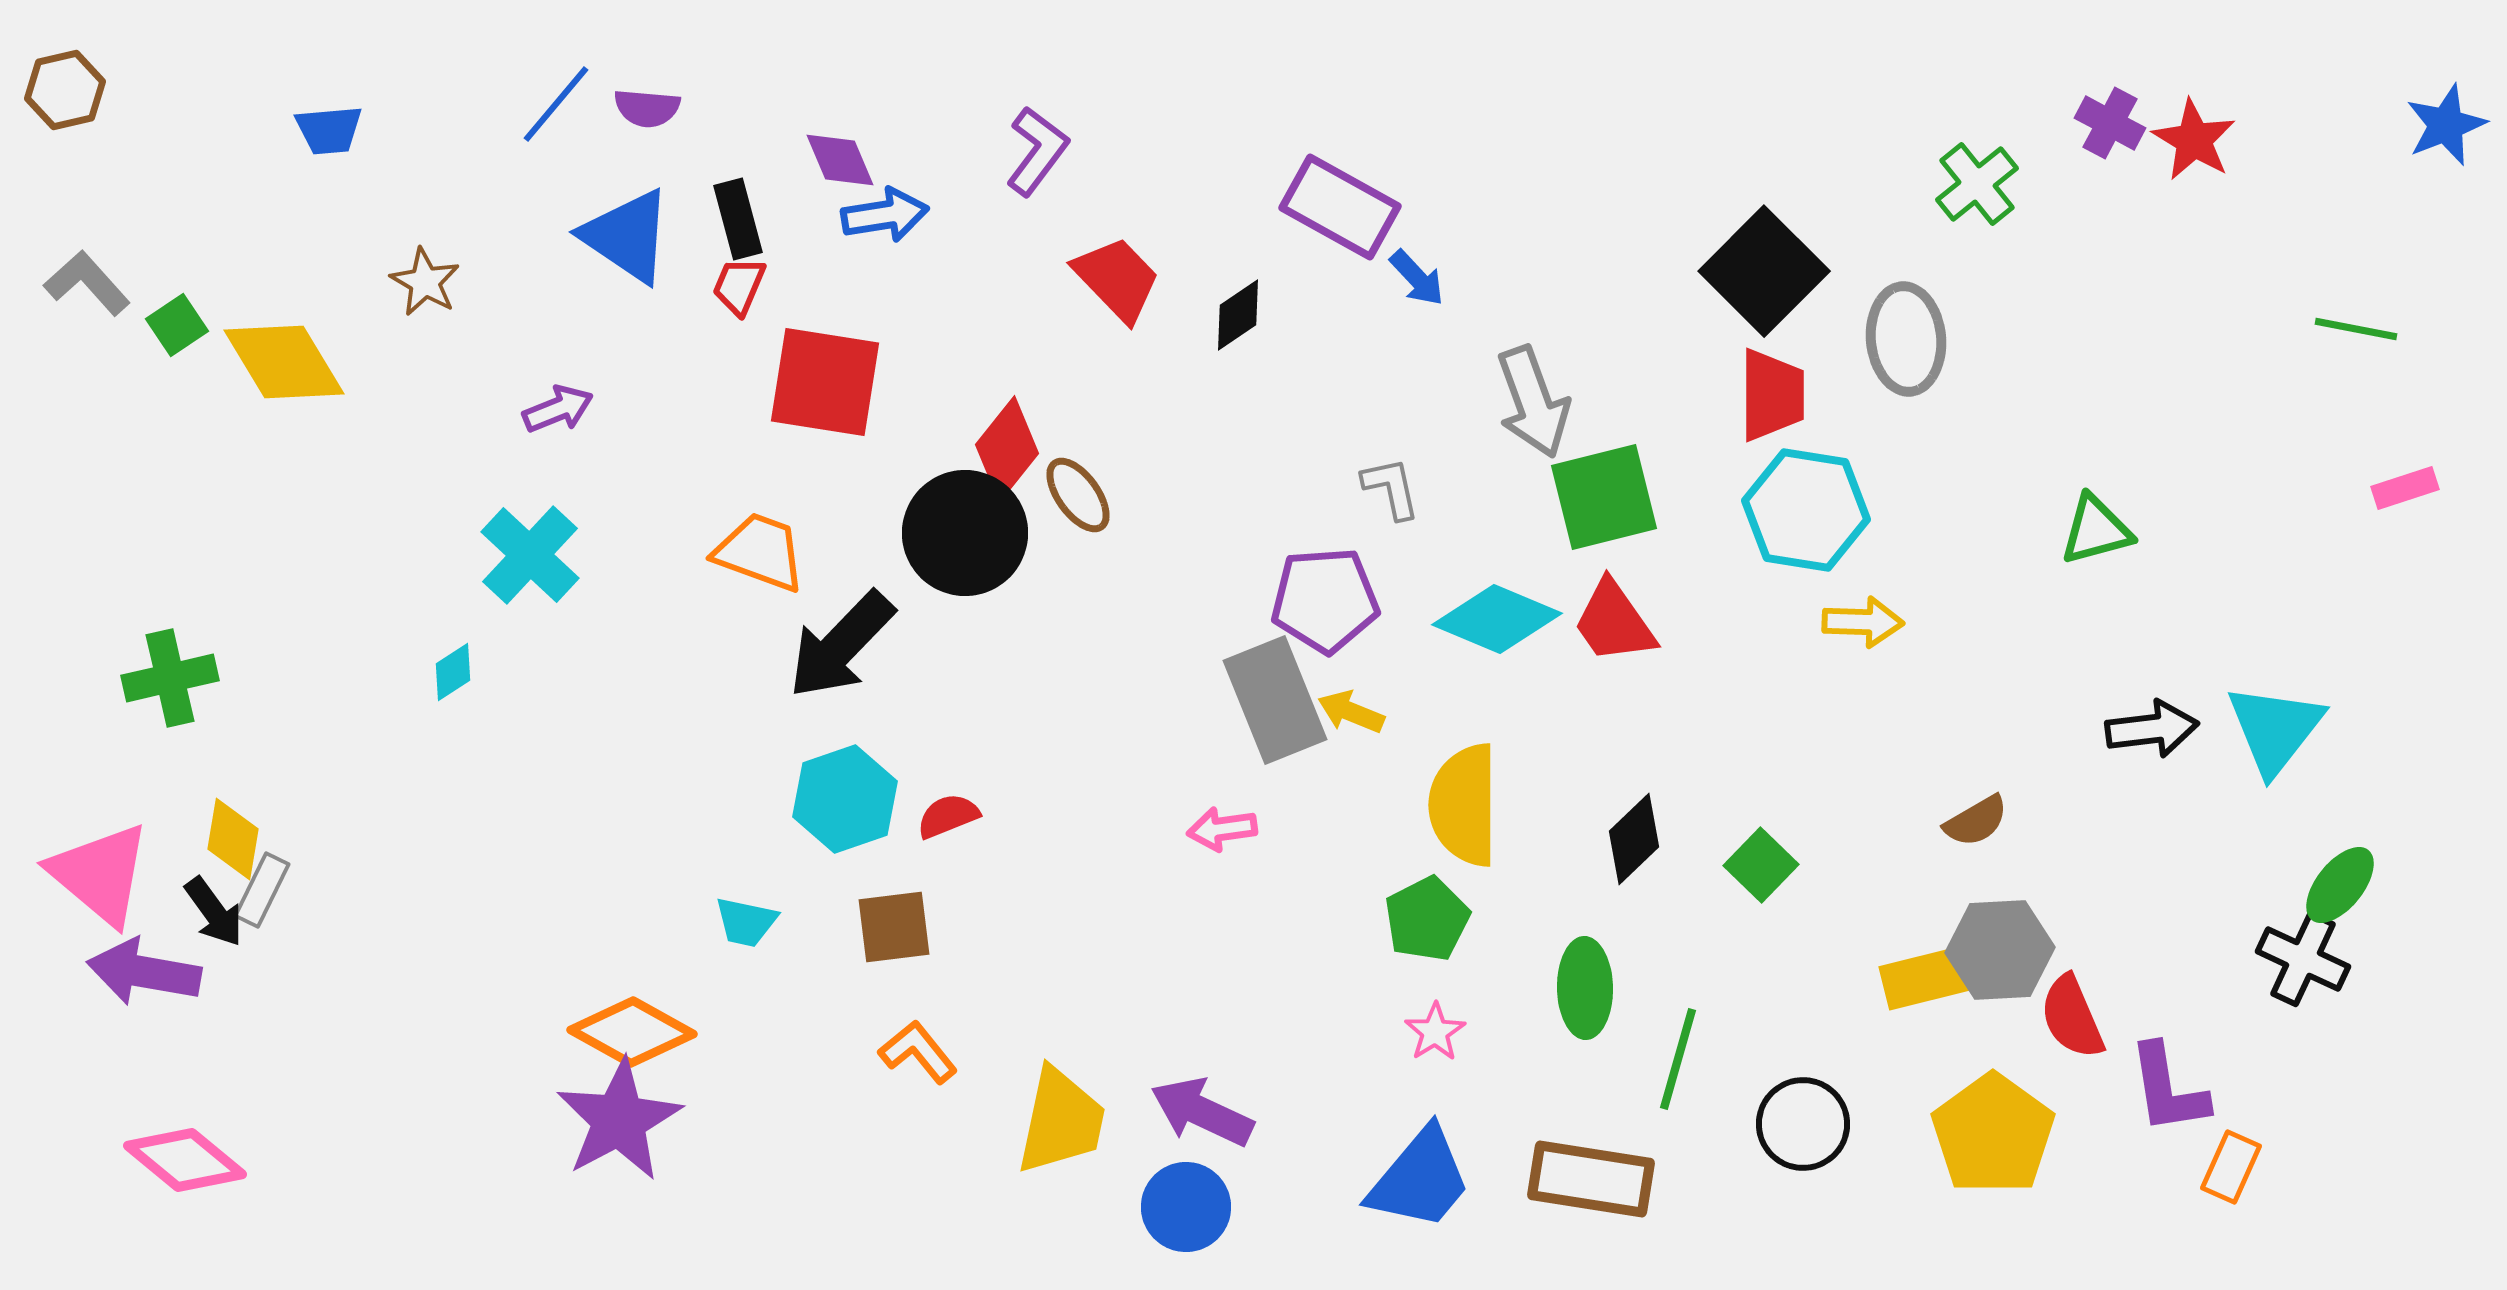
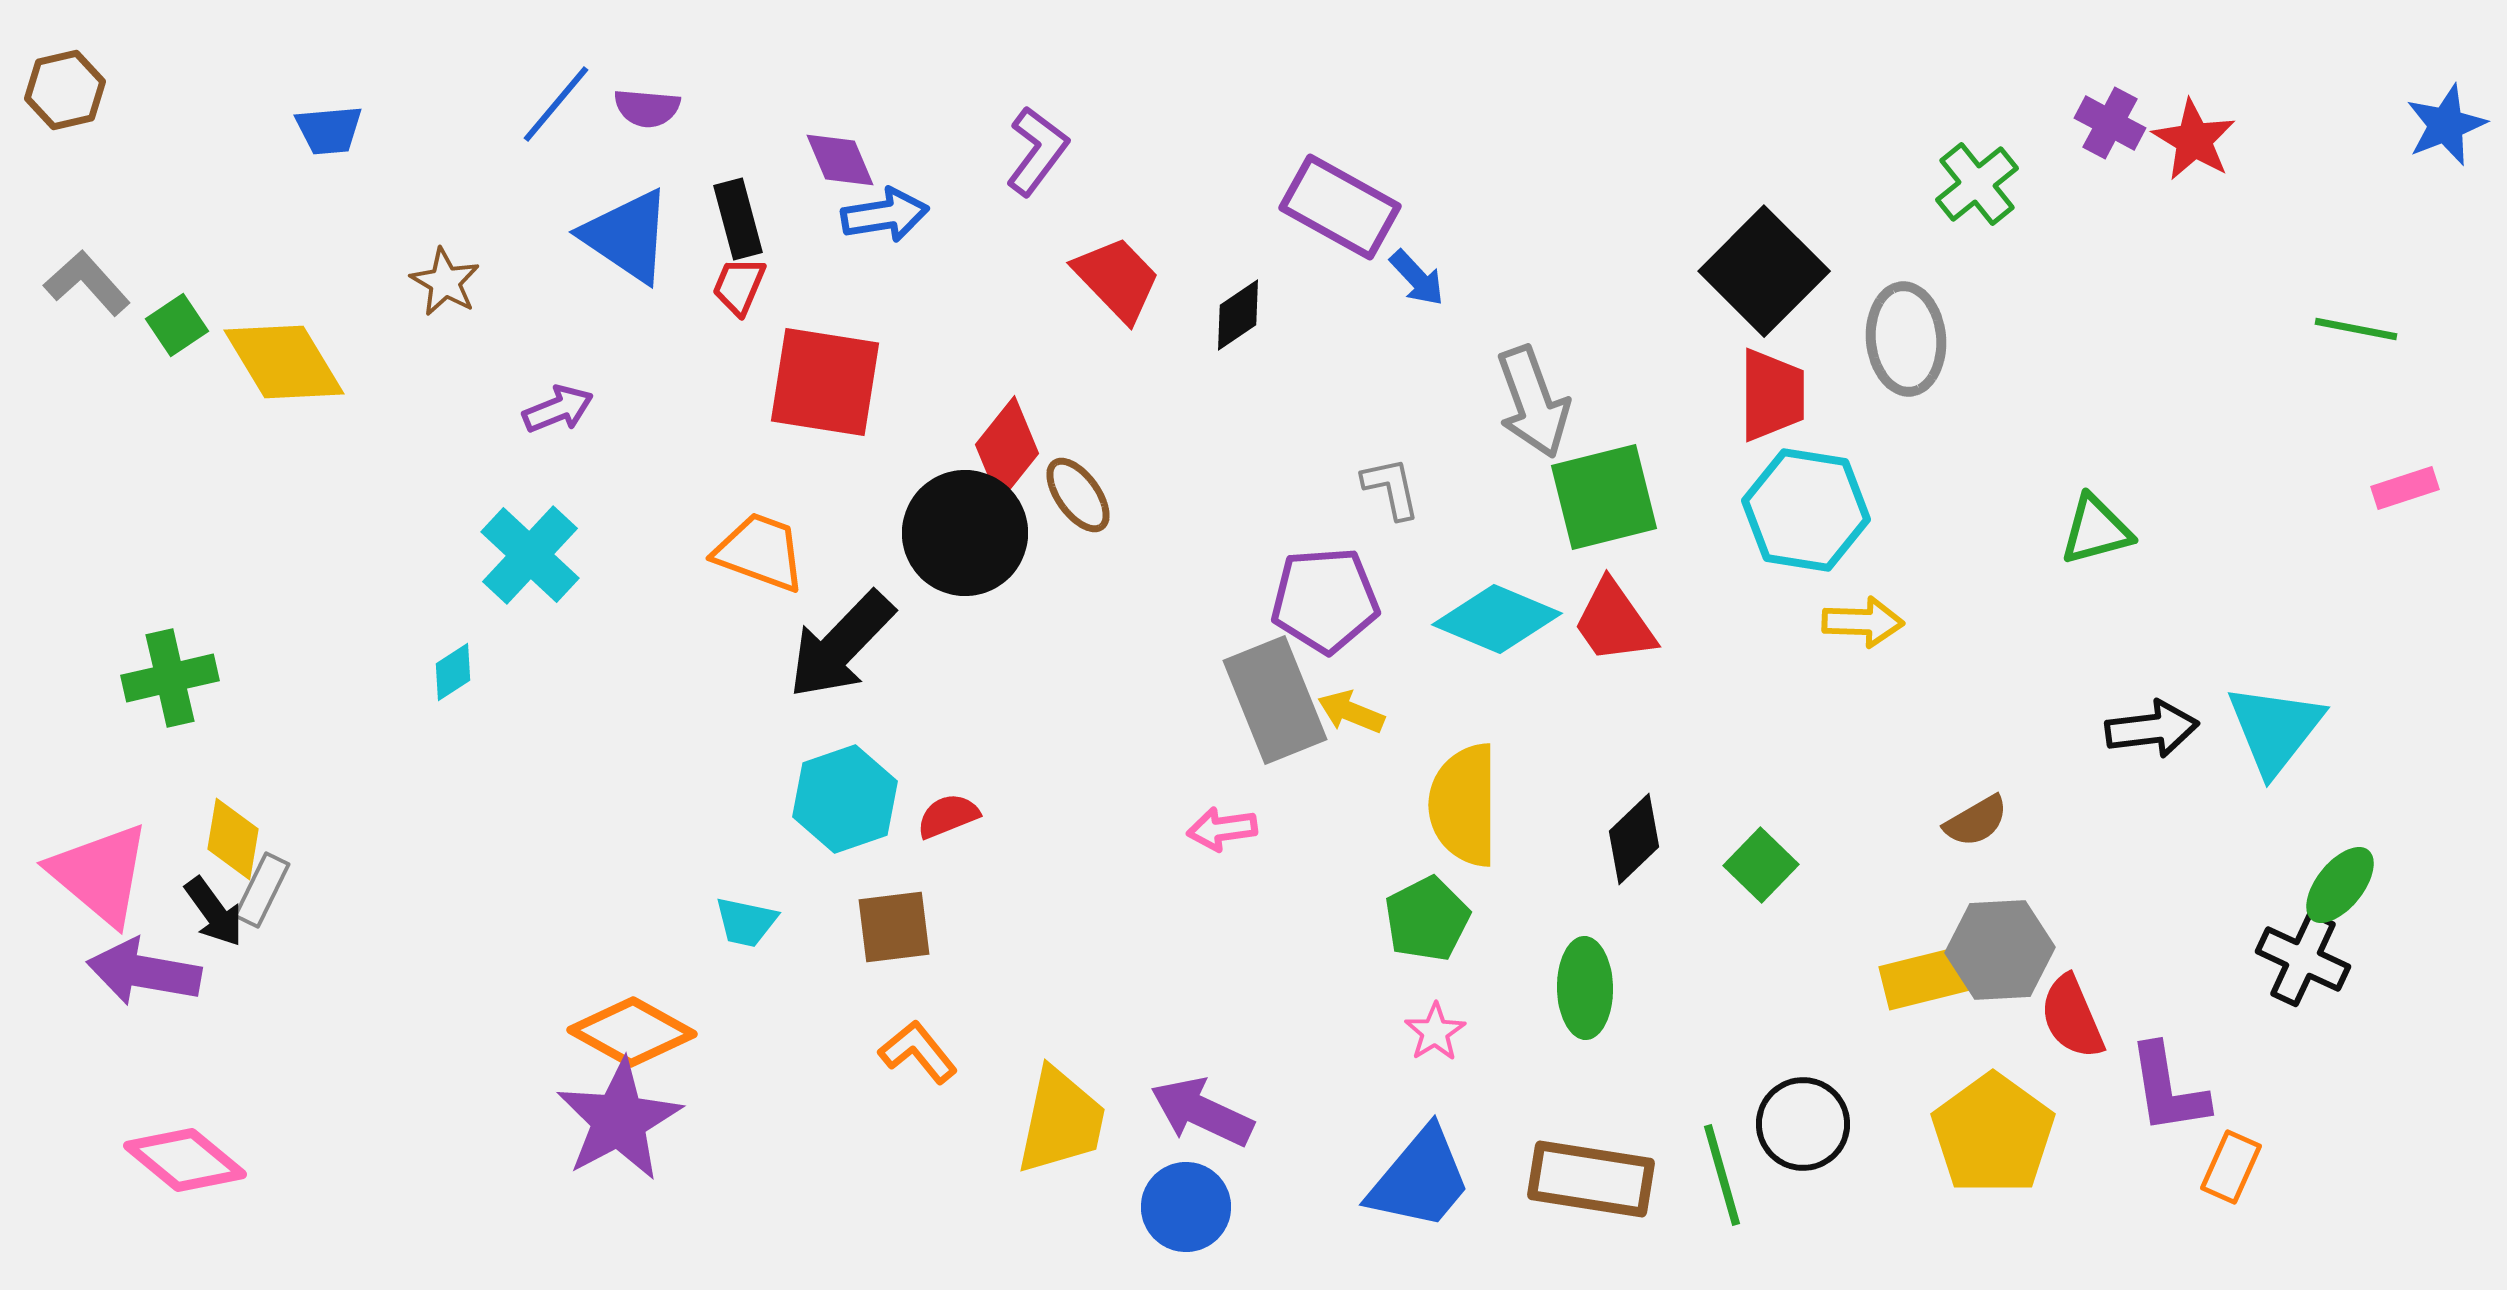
brown star at (425, 282): moved 20 px right
green line at (1678, 1059): moved 44 px right, 116 px down; rotated 32 degrees counterclockwise
